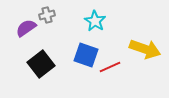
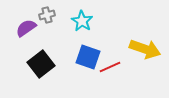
cyan star: moved 13 px left
blue square: moved 2 px right, 2 px down
